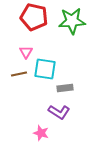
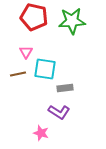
brown line: moved 1 px left
